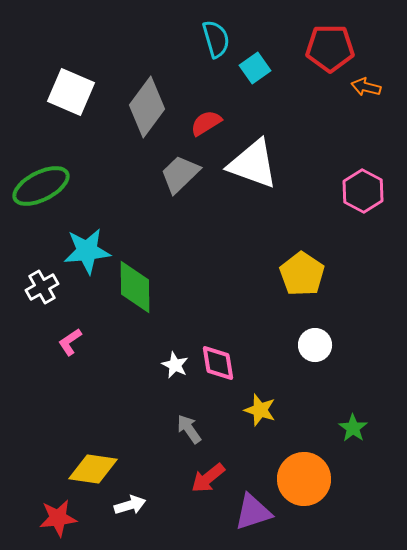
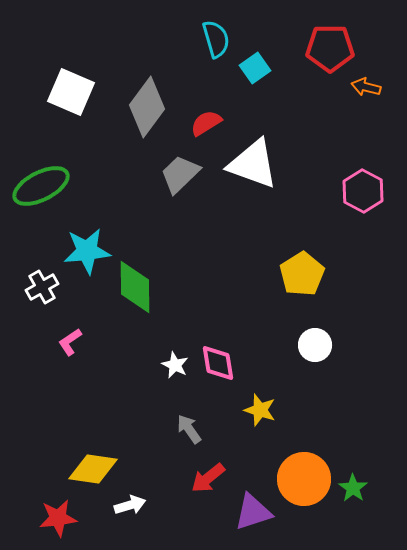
yellow pentagon: rotated 6 degrees clockwise
green star: moved 60 px down
